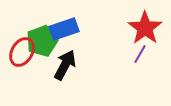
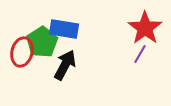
blue rectangle: rotated 28 degrees clockwise
green pentagon: moved 1 px down; rotated 12 degrees counterclockwise
red ellipse: rotated 16 degrees counterclockwise
